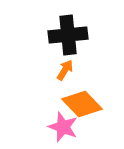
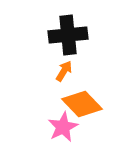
orange arrow: moved 1 px left, 1 px down
pink star: rotated 24 degrees clockwise
